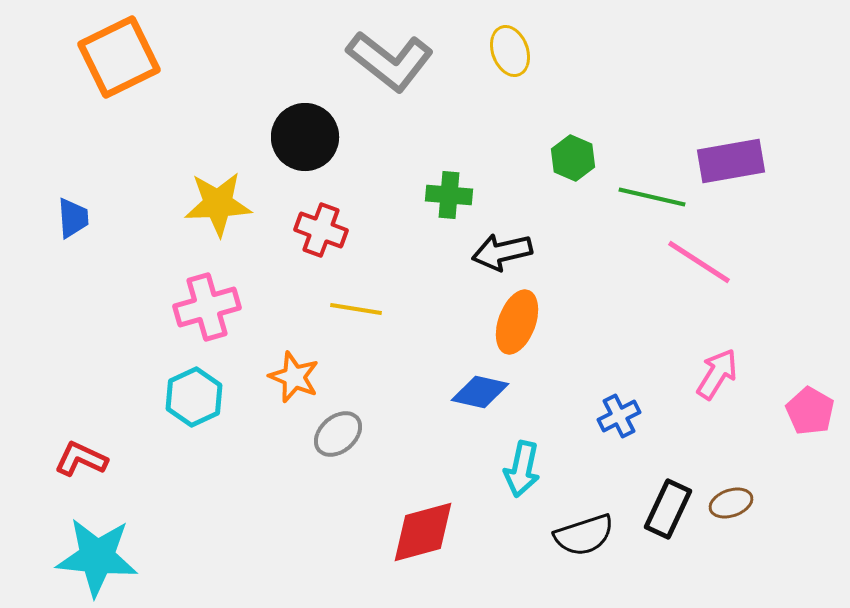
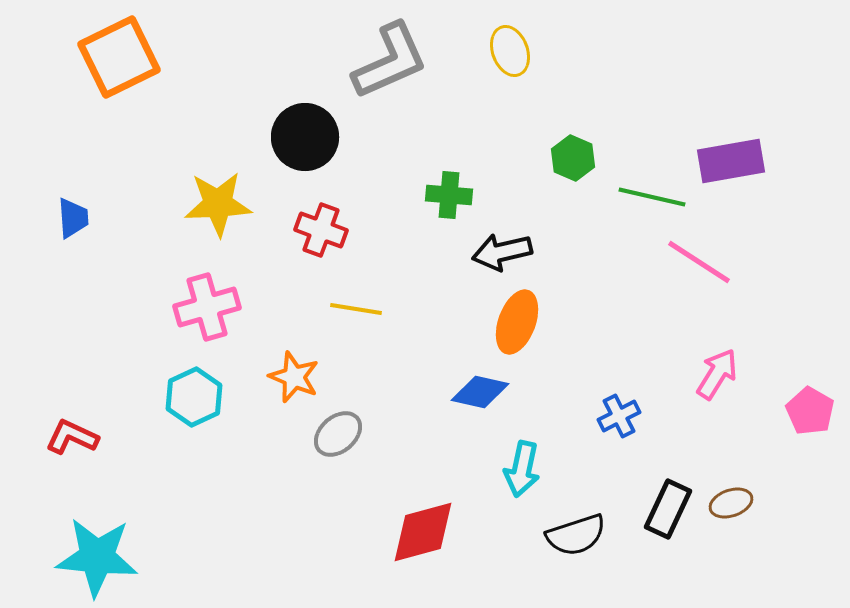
gray L-shape: rotated 62 degrees counterclockwise
red L-shape: moved 9 px left, 22 px up
black semicircle: moved 8 px left
